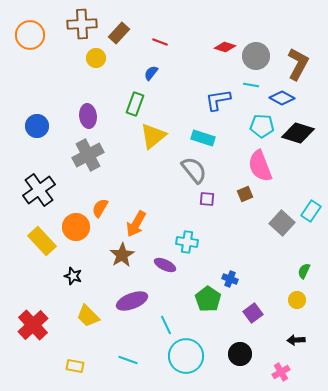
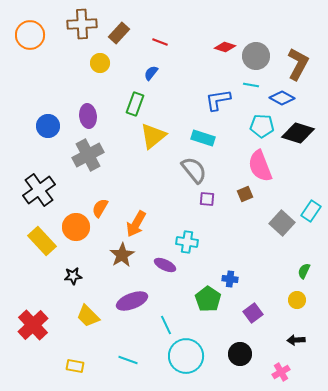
yellow circle at (96, 58): moved 4 px right, 5 px down
blue circle at (37, 126): moved 11 px right
black star at (73, 276): rotated 24 degrees counterclockwise
blue cross at (230, 279): rotated 14 degrees counterclockwise
